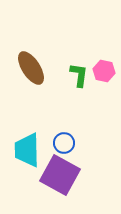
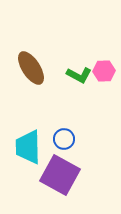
pink hexagon: rotated 15 degrees counterclockwise
green L-shape: rotated 110 degrees clockwise
blue circle: moved 4 px up
cyan trapezoid: moved 1 px right, 3 px up
